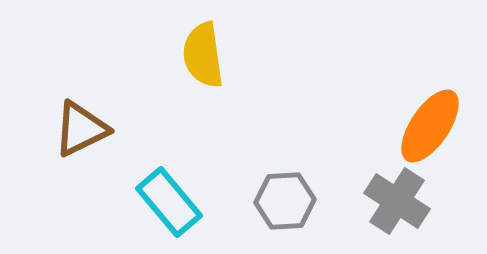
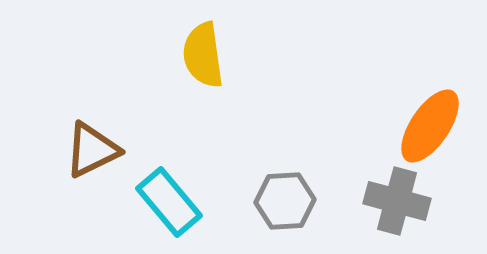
brown triangle: moved 11 px right, 21 px down
gray cross: rotated 18 degrees counterclockwise
